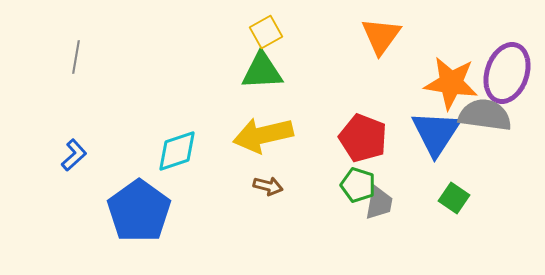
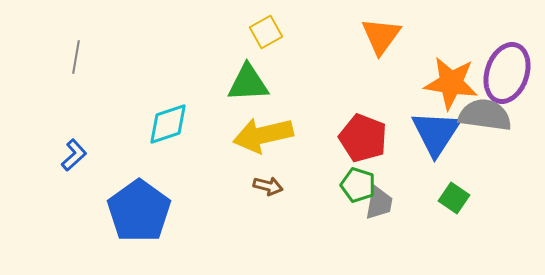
green triangle: moved 14 px left, 12 px down
cyan diamond: moved 9 px left, 27 px up
